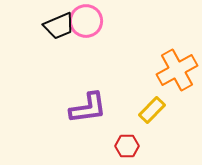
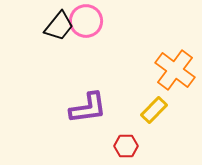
black trapezoid: rotated 28 degrees counterclockwise
orange cross: moved 2 px left; rotated 24 degrees counterclockwise
yellow rectangle: moved 2 px right
red hexagon: moved 1 px left
